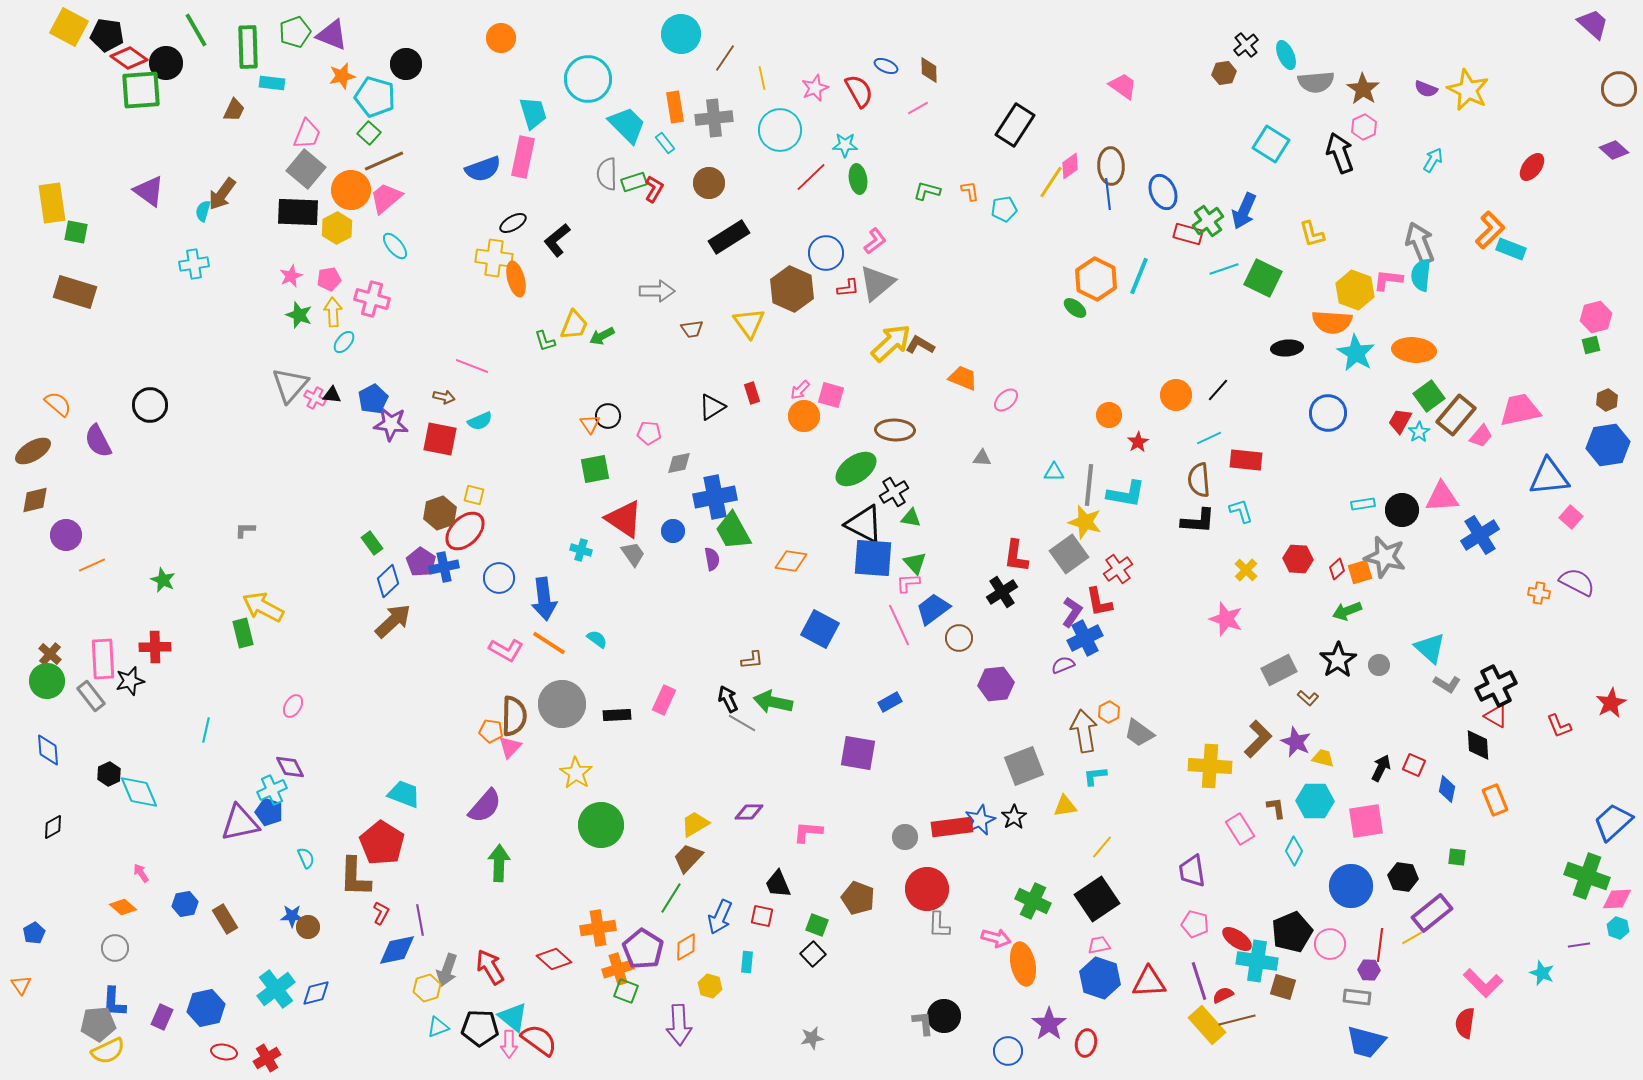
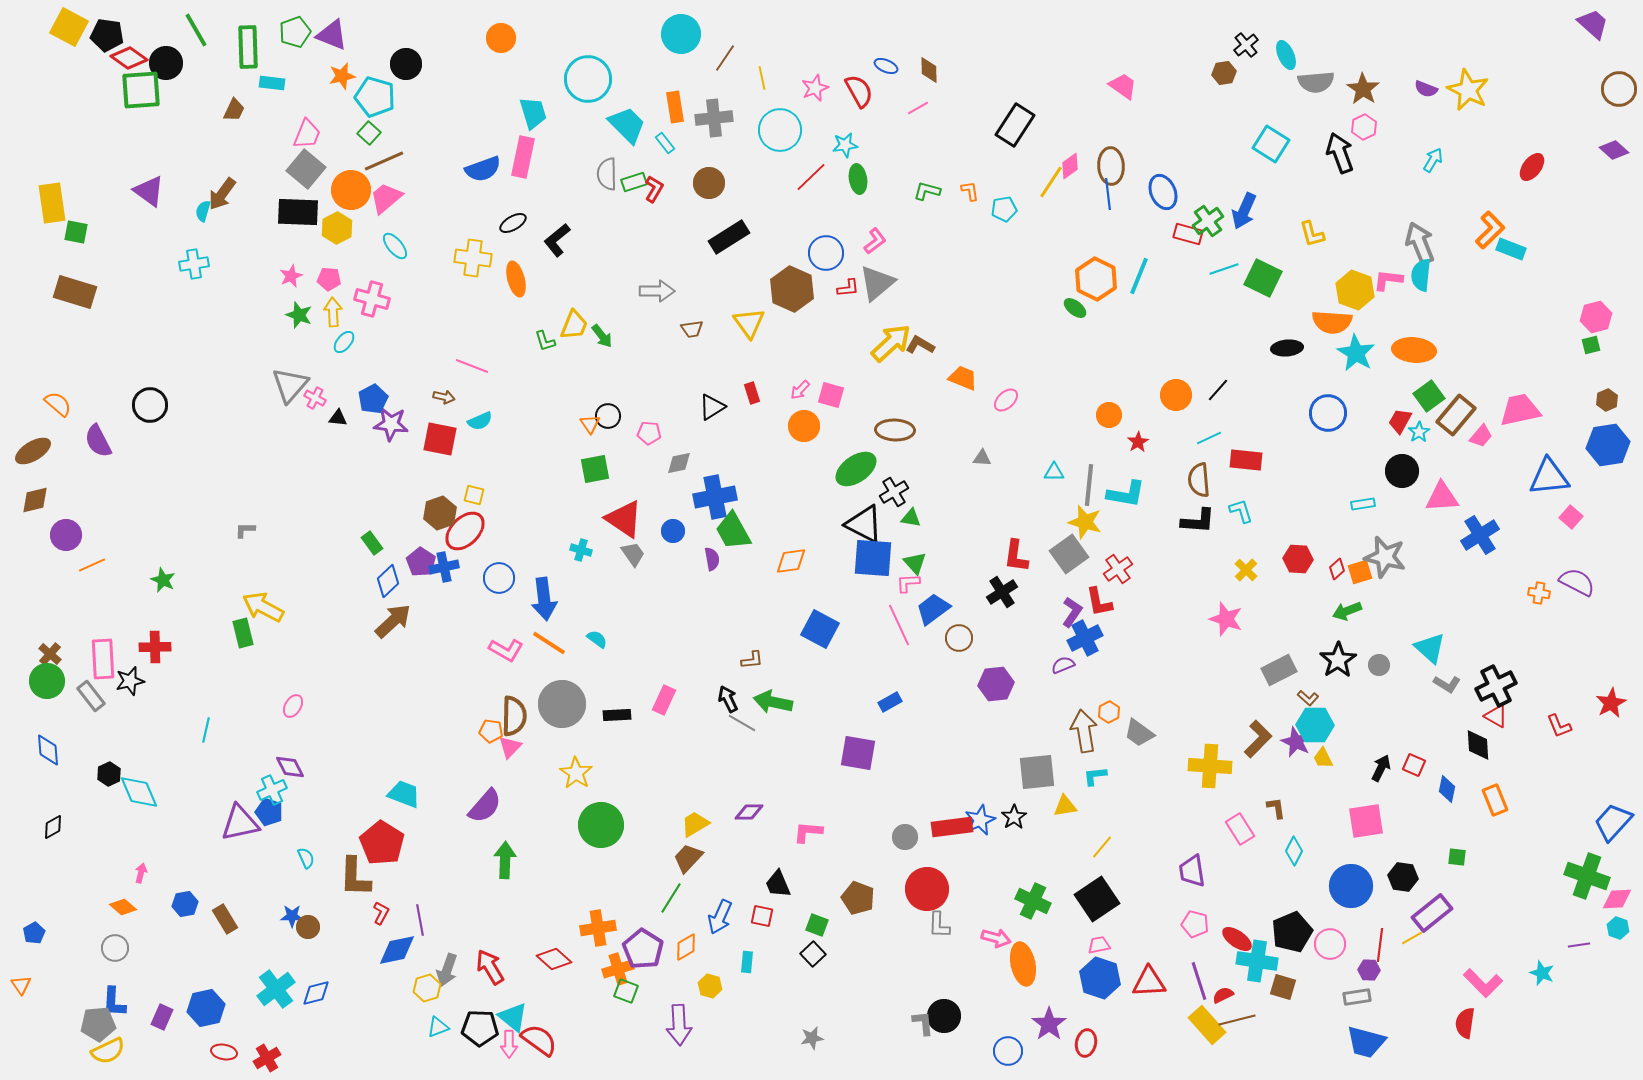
cyan star at (845, 145): rotated 10 degrees counterclockwise
yellow cross at (494, 258): moved 21 px left
pink pentagon at (329, 279): rotated 15 degrees clockwise
green arrow at (602, 336): rotated 100 degrees counterclockwise
black triangle at (332, 395): moved 6 px right, 23 px down
orange circle at (804, 416): moved 10 px down
black circle at (1402, 510): moved 39 px up
orange diamond at (791, 561): rotated 16 degrees counterclockwise
yellow trapezoid at (1323, 758): rotated 130 degrees counterclockwise
gray square at (1024, 766): moved 13 px right, 6 px down; rotated 15 degrees clockwise
cyan hexagon at (1315, 801): moved 76 px up
blue trapezoid at (1613, 822): rotated 6 degrees counterclockwise
green arrow at (499, 863): moved 6 px right, 3 px up
pink arrow at (141, 873): rotated 48 degrees clockwise
gray rectangle at (1357, 997): rotated 16 degrees counterclockwise
